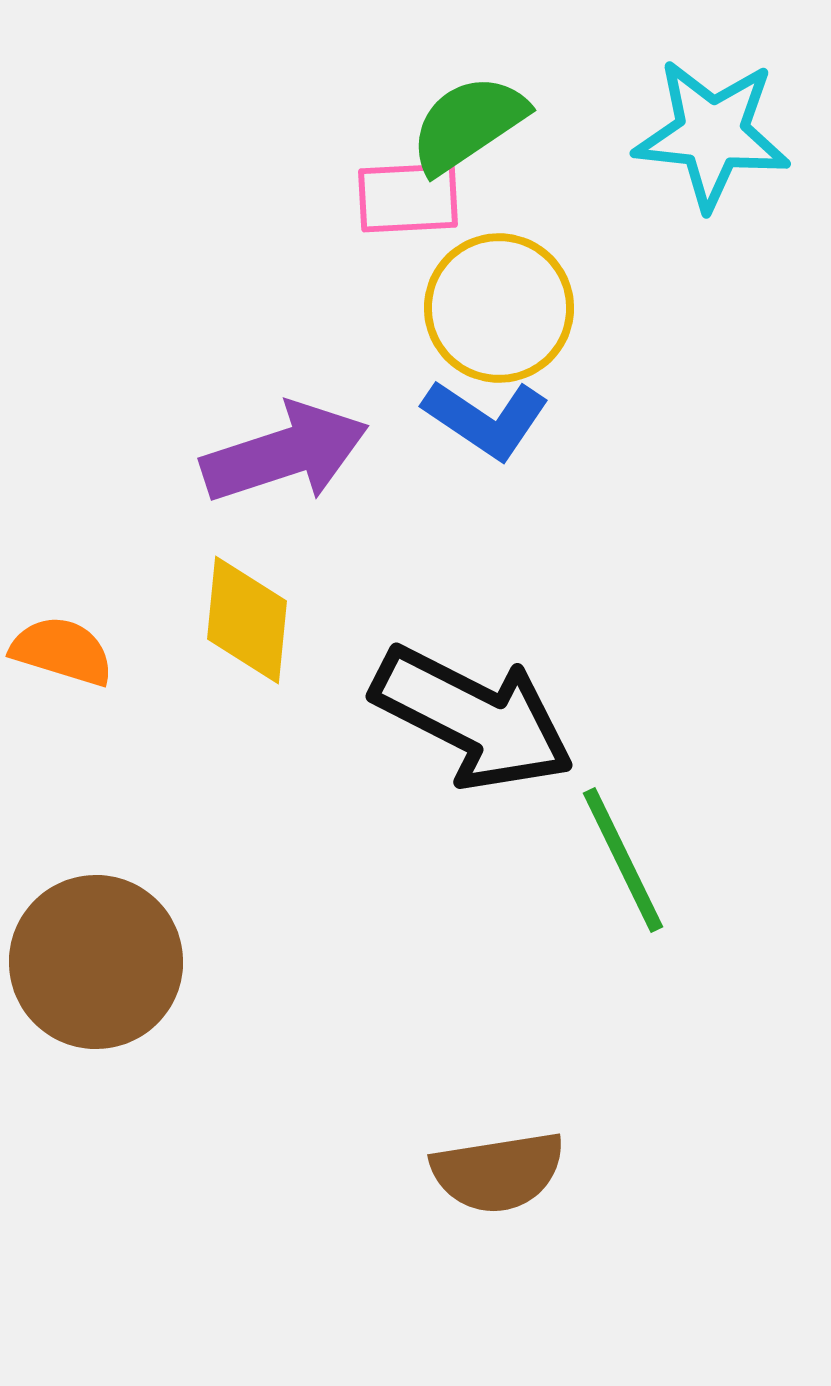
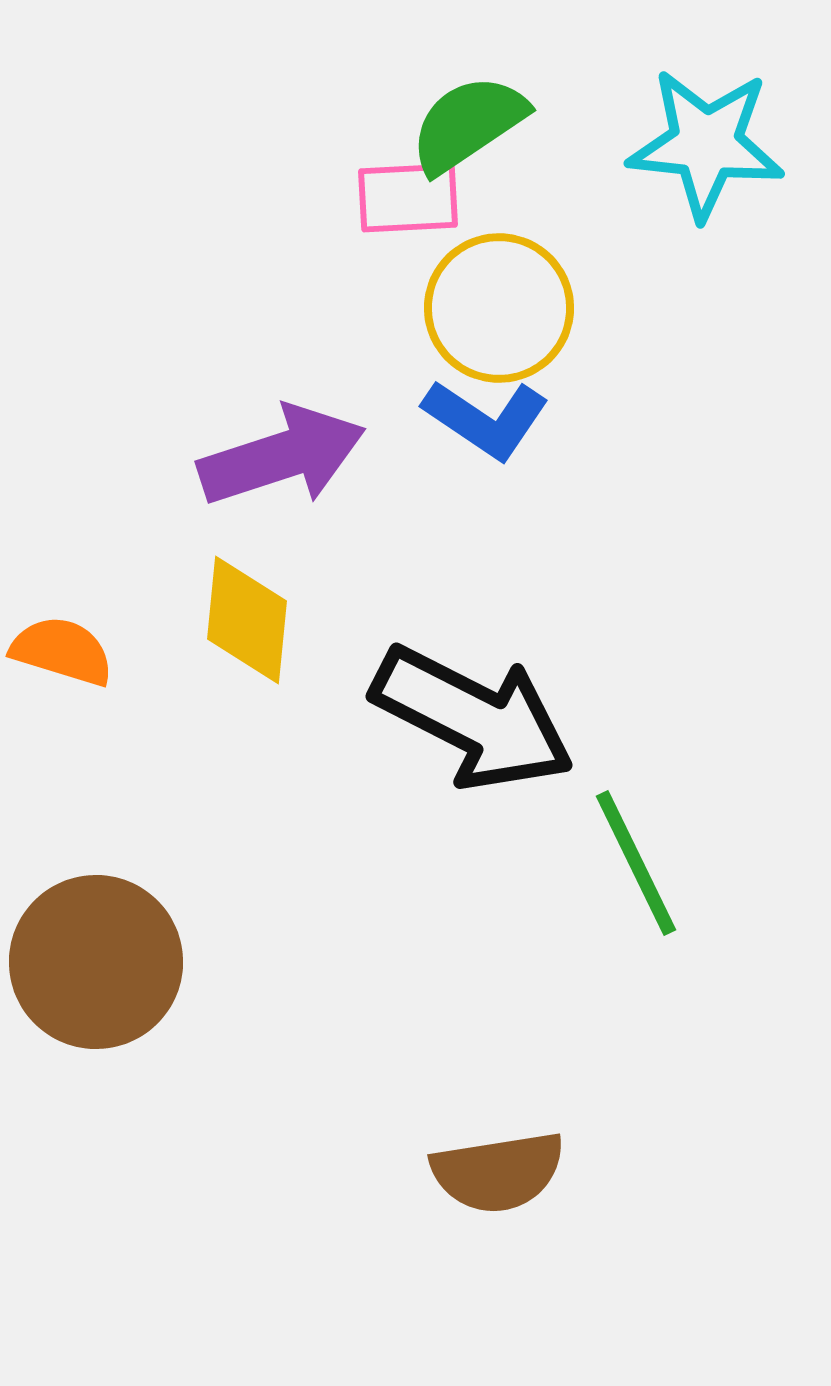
cyan star: moved 6 px left, 10 px down
purple arrow: moved 3 px left, 3 px down
green line: moved 13 px right, 3 px down
